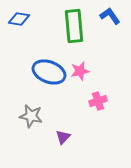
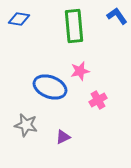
blue L-shape: moved 7 px right
blue ellipse: moved 1 px right, 15 px down
pink cross: moved 1 px up; rotated 12 degrees counterclockwise
gray star: moved 5 px left, 9 px down
purple triangle: rotated 21 degrees clockwise
